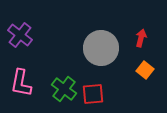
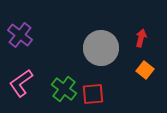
pink L-shape: rotated 44 degrees clockwise
